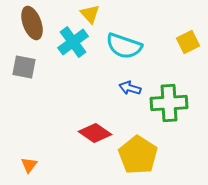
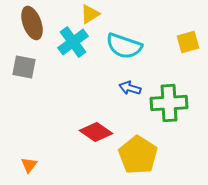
yellow triangle: rotated 40 degrees clockwise
yellow square: rotated 10 degrees clockwise
red diamond: moved 1 px right, 1 px up
